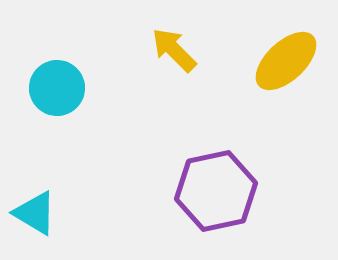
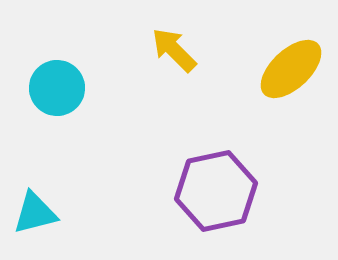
yellow ellipse: moved 5 px right, 8 px down
cyan triangle: rotated 45 degrees counterclockwise
